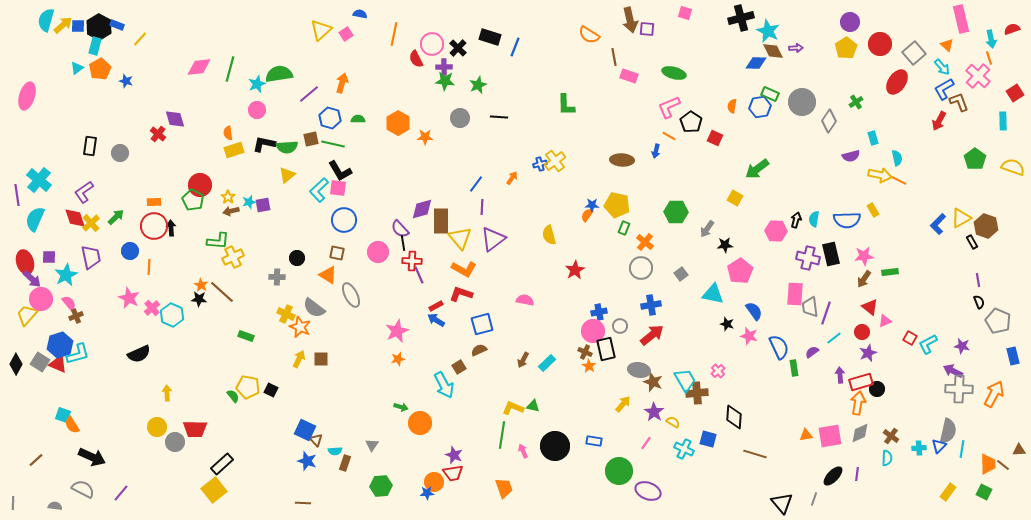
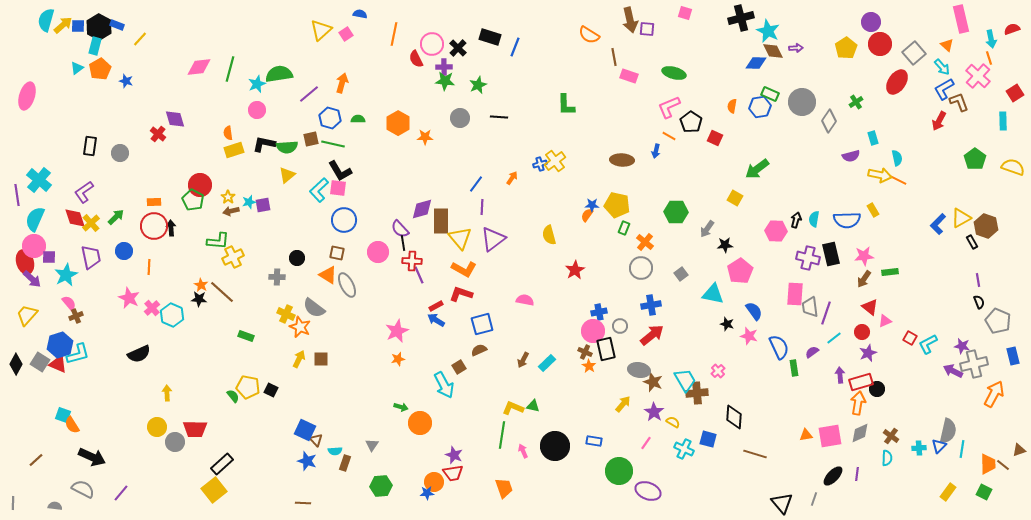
purple circle at (850, 22): moved 21 px right
blue circle at (130, 251): moved 6 px left
gray ellipse at (351, 295): moved 4 px left, 10 px up
pink circle at (41, 299): moved 7 px left, 53 px up
gray cross at (959, 389): moved 15 px right, 25 px up; rotated 16 degrees counterclockwise
brown triangle at (1019, 450): rotated 16 degrees counterclockwise
